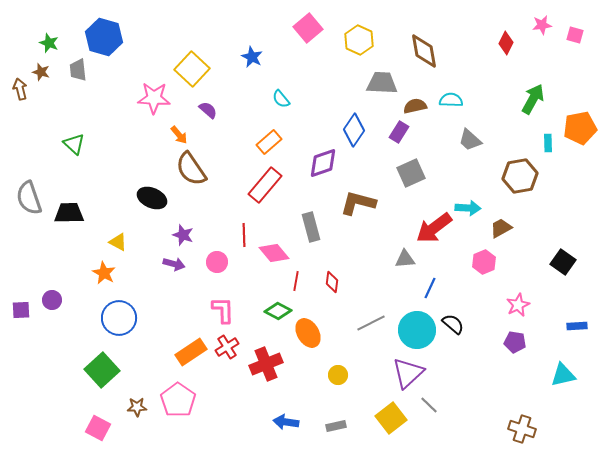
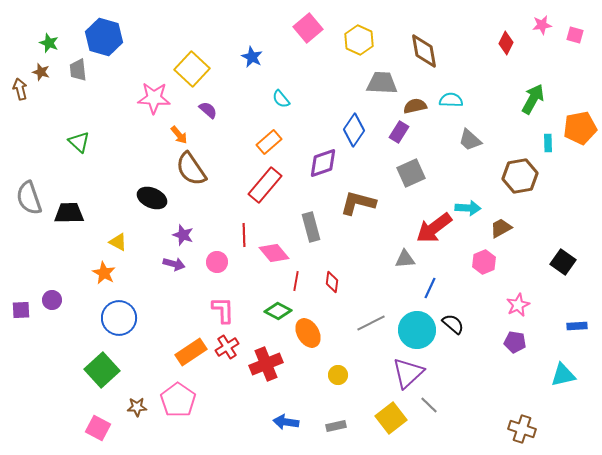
green triangle at (74, 144): moved 5 px right, 2 px up
